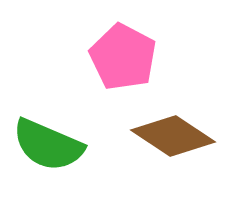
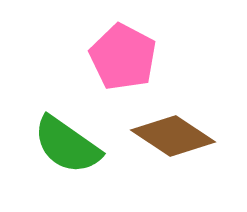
green semicircle: moved 19 px right; rotated 12 degrees clockwise
